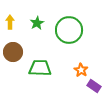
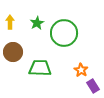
green circle: moved 5 px left, 3 px down
purple rectangle: moved 1 px left; rotated 24 degrees clockwise
